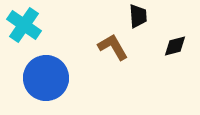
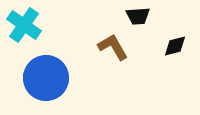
black trapezoid: rotated 90 degrees clockwise
